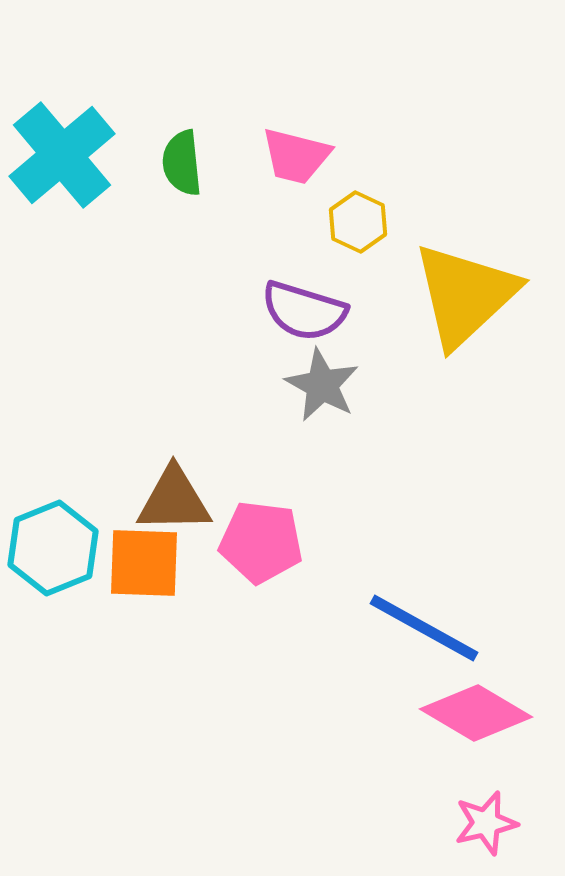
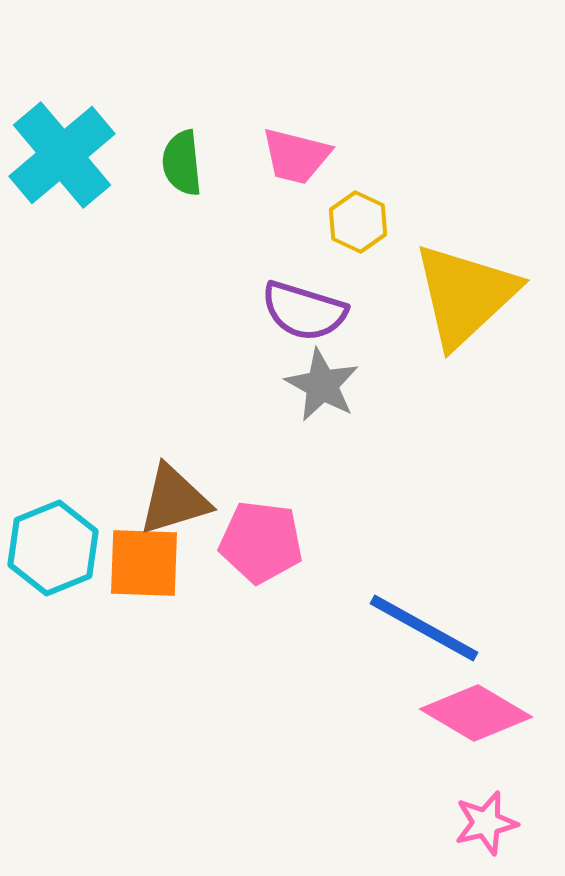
brown triangle: rotated 16 degrees counterclockwise
